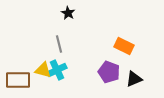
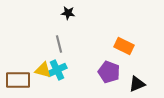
black star: rotated 24 degrees counterclockwise
black triangle: moved 3 px right, 5 px down
